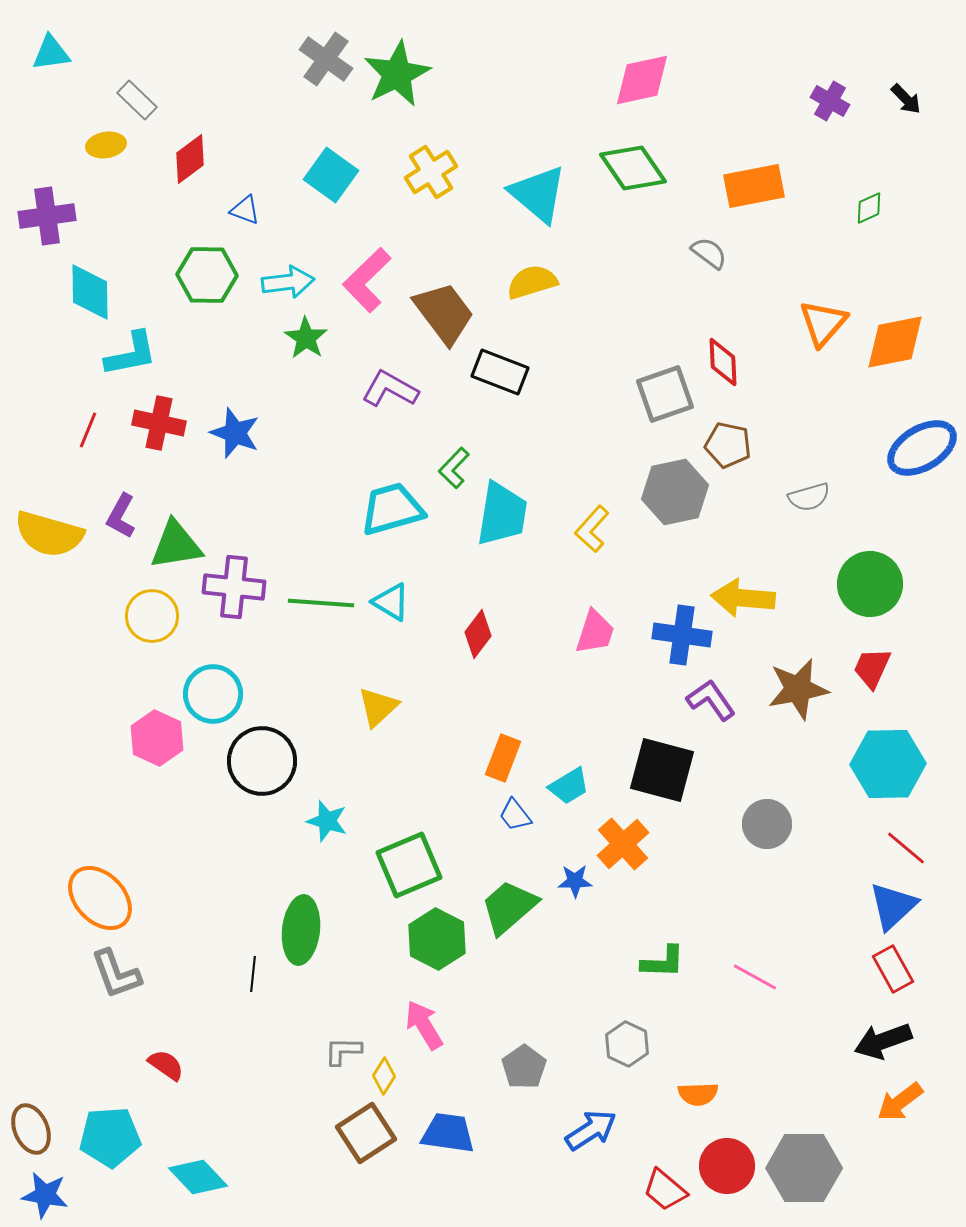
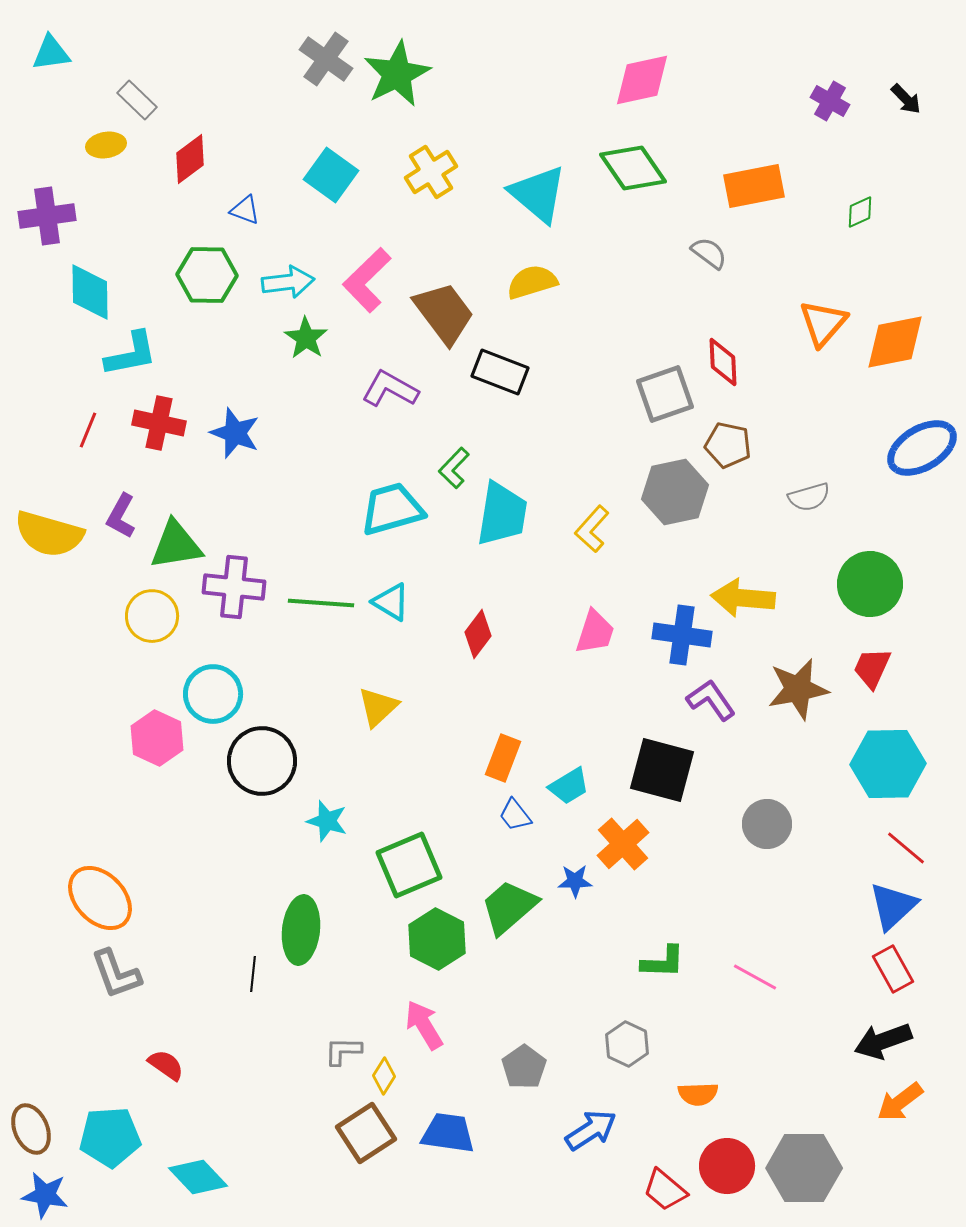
green diamond at (869, 208): moved 9 px left, 4 px down
